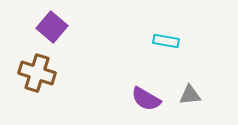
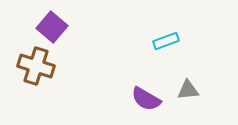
cyan rectangle: rotated 30 degrees counterclockwise
brown cross: moved 1 px left, 7 px up
gray triangle: moved 2 px left, 5 px up
